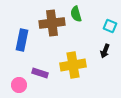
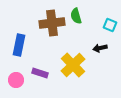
green semicircle: moved 2 px down
cyan square: moved 1 px up
blue rectangle: moved 3 px left, 5 px down
black arrow: moved 5 px left, 3 px up; rotated 56 degrees clockwise
yellow cross: rotated 35 degrees counterclockwise
pink circle: moved 3 px left, 5 px up
